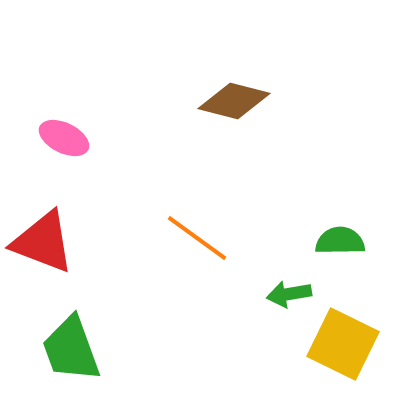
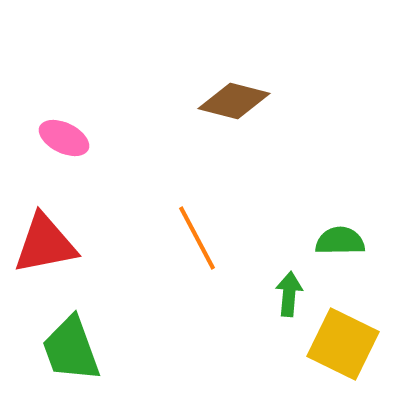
orange line: rotated 26 degrees clockwise
red triangle: moved 2 px right, 2 px down; rotated 32 degrees counterclockwise
green arrow: rotated 105 degrees clockwise
